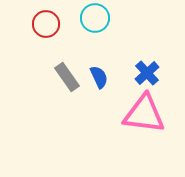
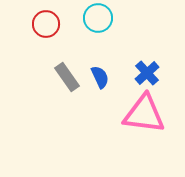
cyan circle: moved 3 px right
blue semicircle: moved 1 px right
